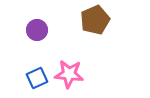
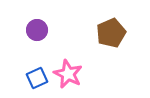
brown pentagon: moved 16 px right, 13 px down
pink star: moved 1 px left; rotated 20 degrees clockwise
